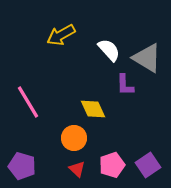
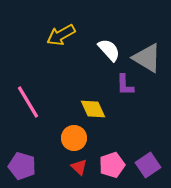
red triangle: moved 2 px right, 2 px up
